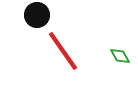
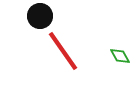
black circle: moved 3 px right, 1 px down
